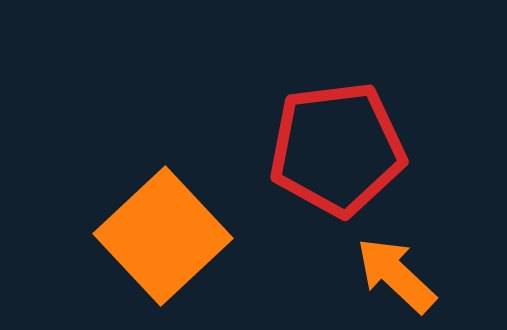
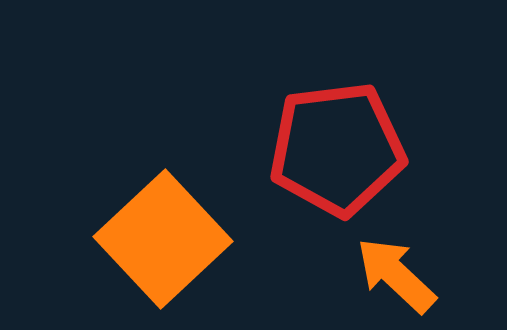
orange square: moved 3 px down
